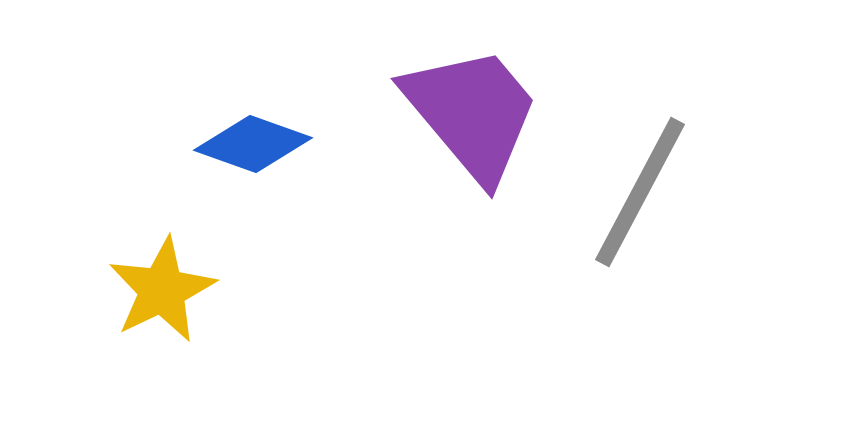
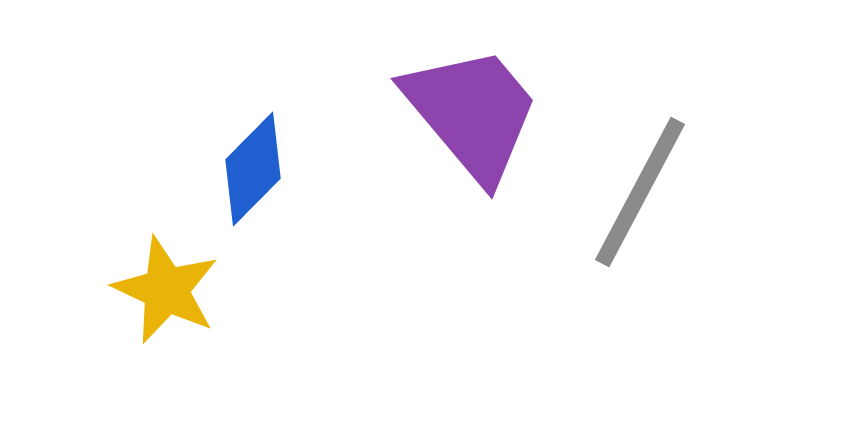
blue diamond: moved 25 px down; rotated 65 degrees counterclockwise
yellow star: moved 4 px right; rotated 21 degrees counterclockwise
